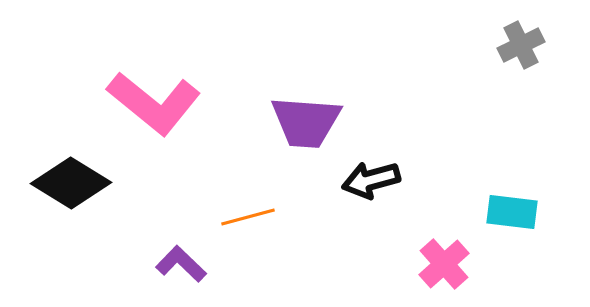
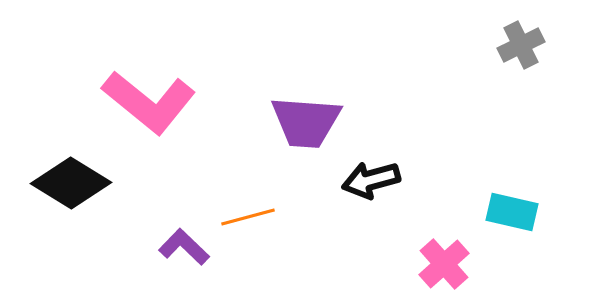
pink L-shape: moved 5 px left, 1 px up
cyan rectangle: rotated 6 degrees clockwise
purple L-shape: moved 3 px right, 17 px up
